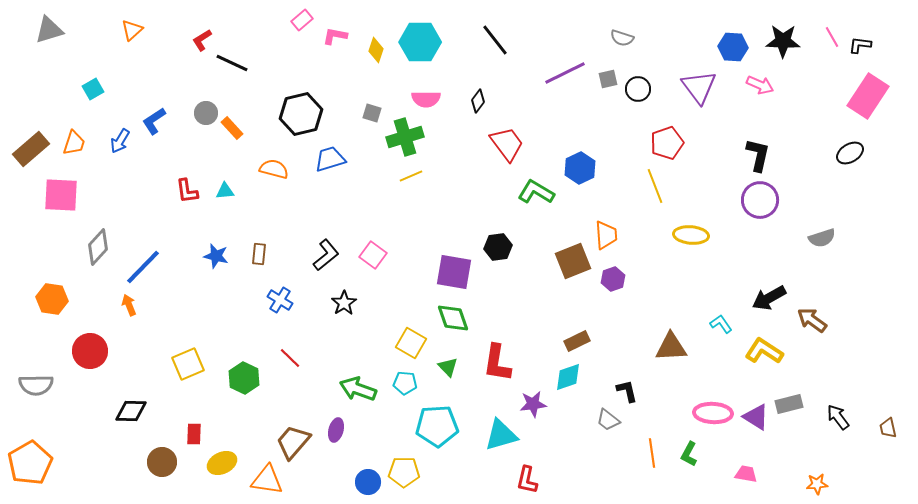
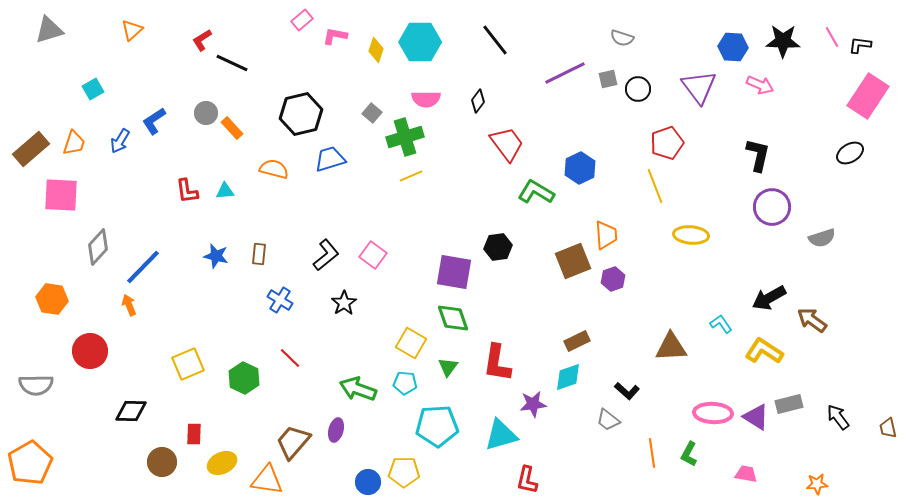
gray square at (372, 113): rotated 24 degrees clockwise
purple circle at (760, 200): moved 12 px right, 7 px down
green triangle at (448, 367): rotated 20 degrees clockwise
black L-shape at (627, 391): rotated 145 degrees clockwise
